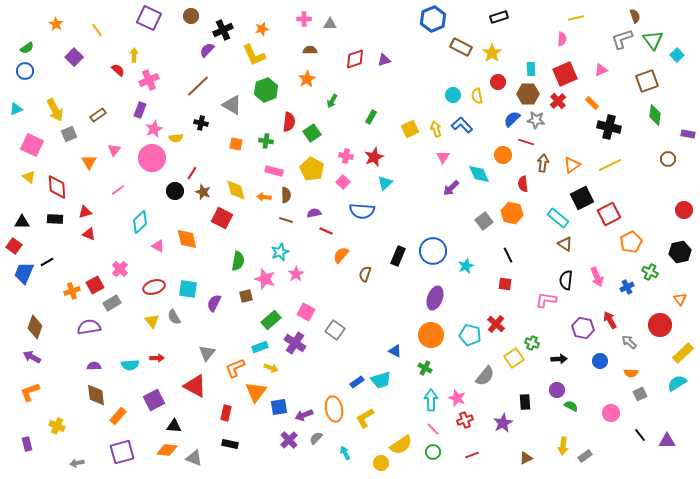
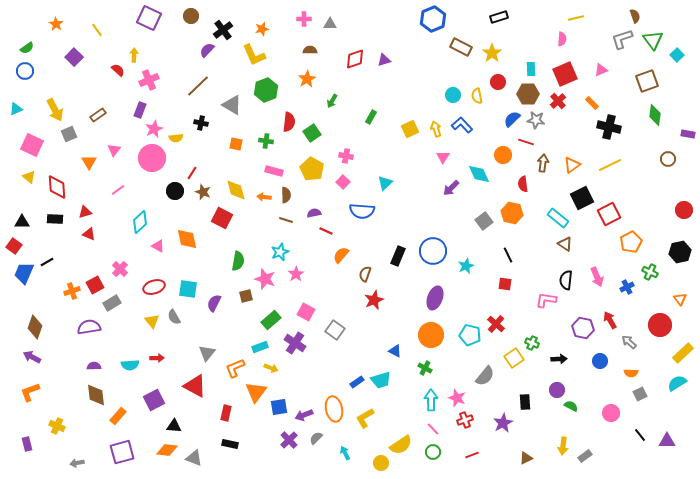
black cross at (223, 30): rotated 12 degrees counterclockwise
red star at (374, 157): moved 143 px down
